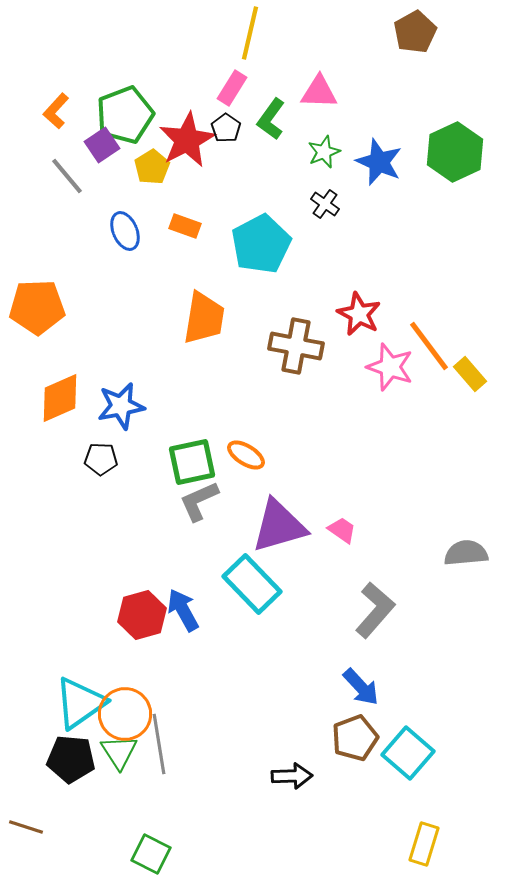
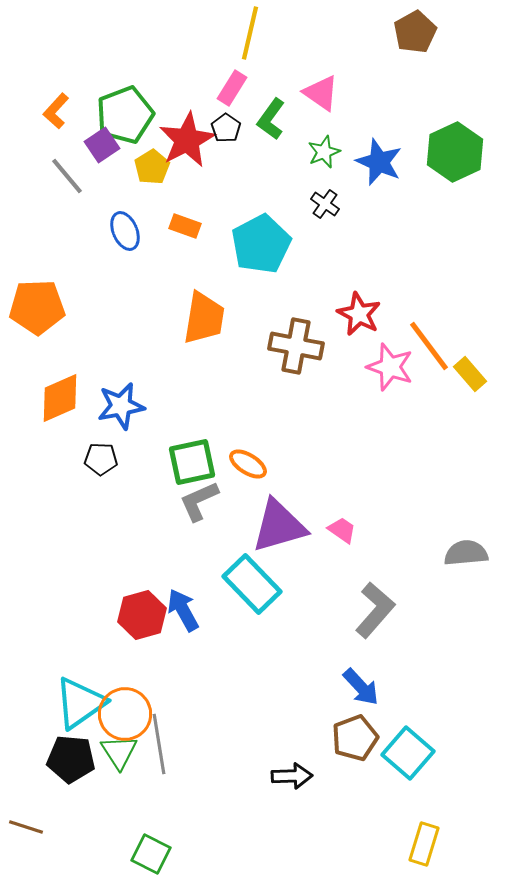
pink triangle at (319, 92): moved 2 px right, 1 px down; rotated 33 degrees clockwise
orange ellipse at (246, 455): moved 2 px right, 9 px down
